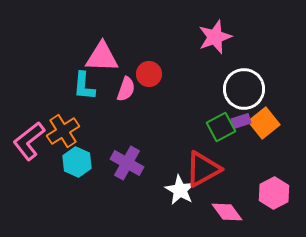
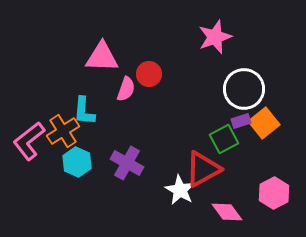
cyan L-shape: moved 25 px down
green square: moved 3 px right, 12 px down
